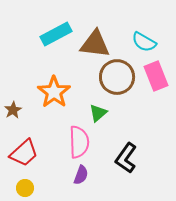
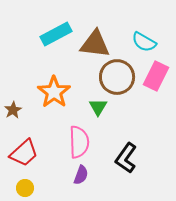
pink rectangle: rotated 48 degrees clockwise
green triangle: moved 6 px up; rotated 18 degrees counterclockwise
